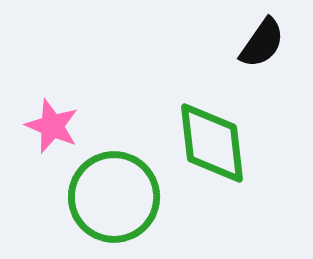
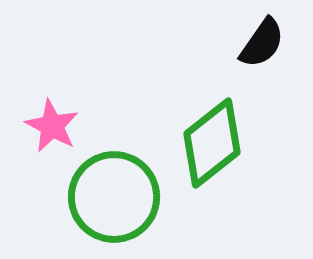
pink star: rotated 6 degrees clockwise
green diamond: rotated 58 degrees clockwise
